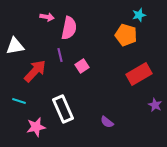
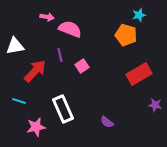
pink semicircle: moved 1 px right, 1 px down; rotated 80 degrees counterclockwise
purple star: rotated 16 degrees counterclockwise
